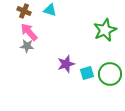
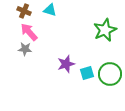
gray star: moved 2 px left, 3 px down
